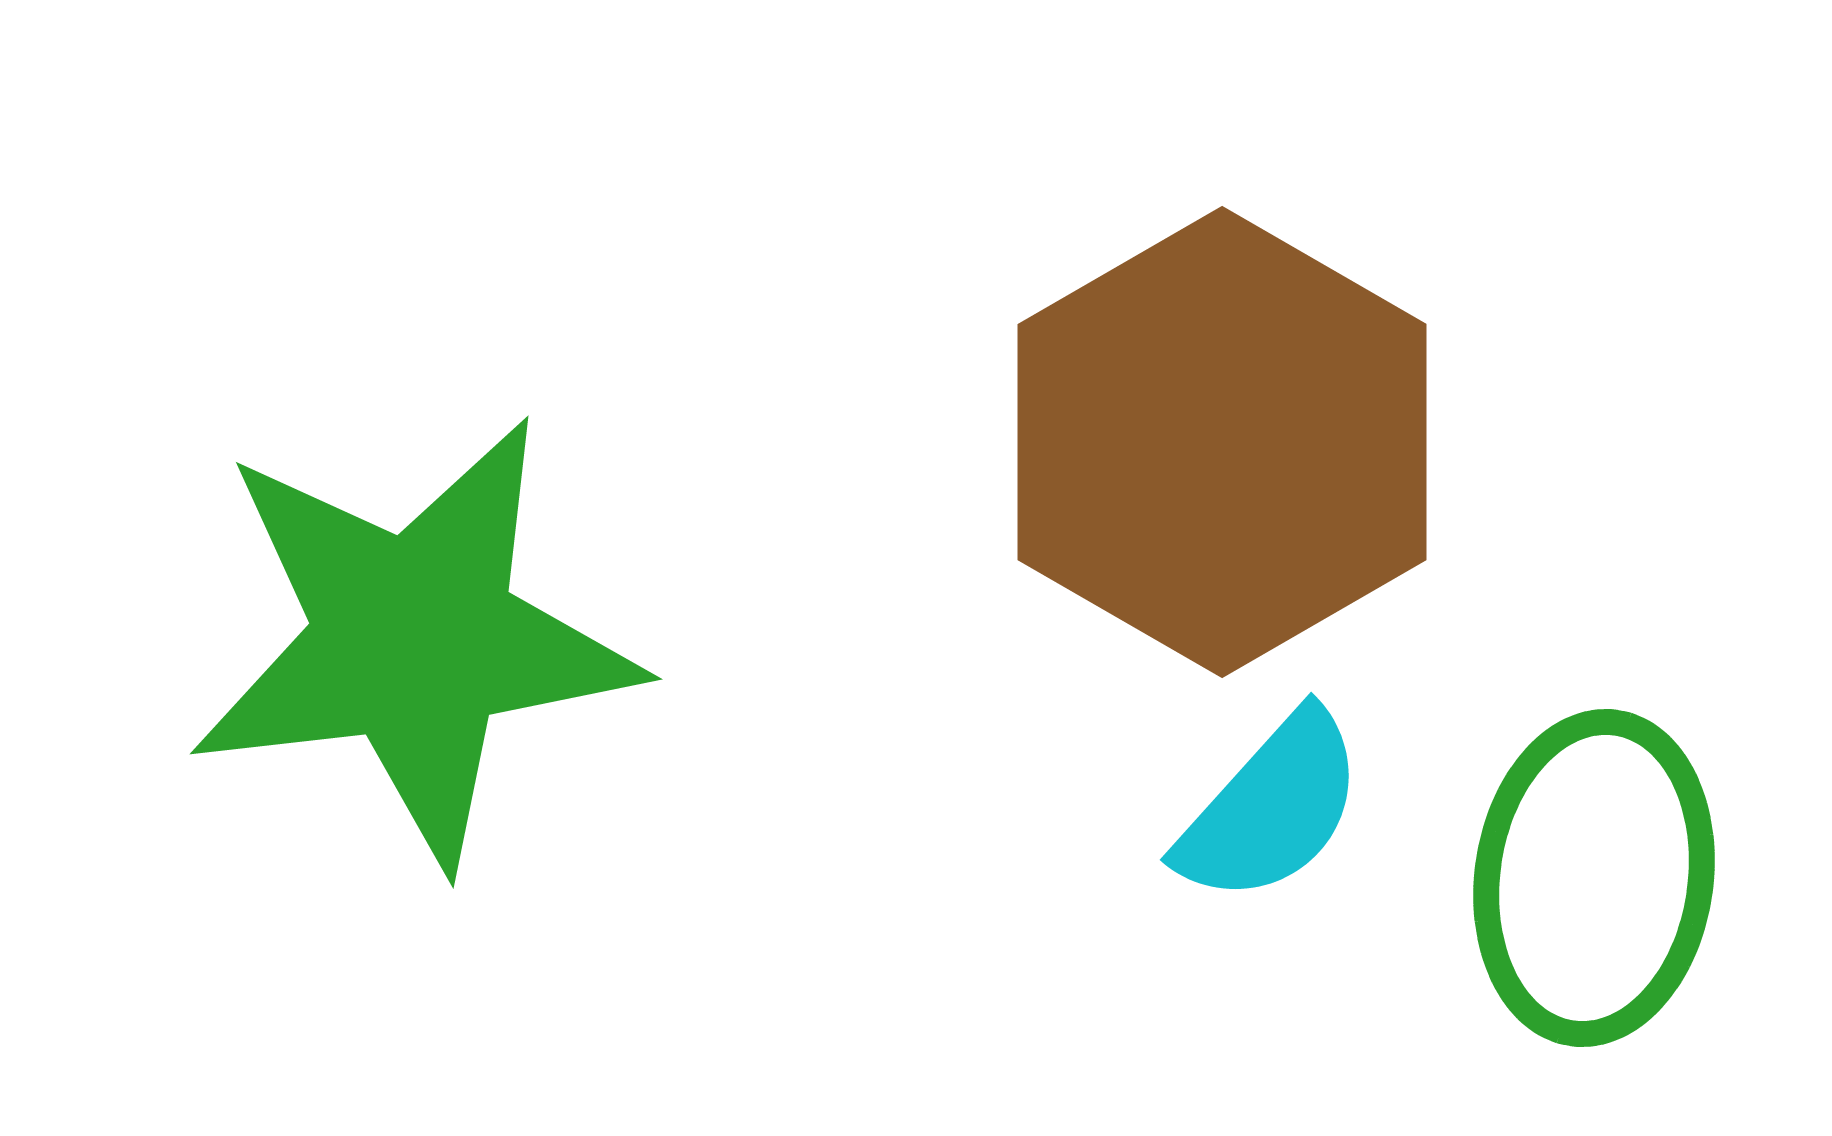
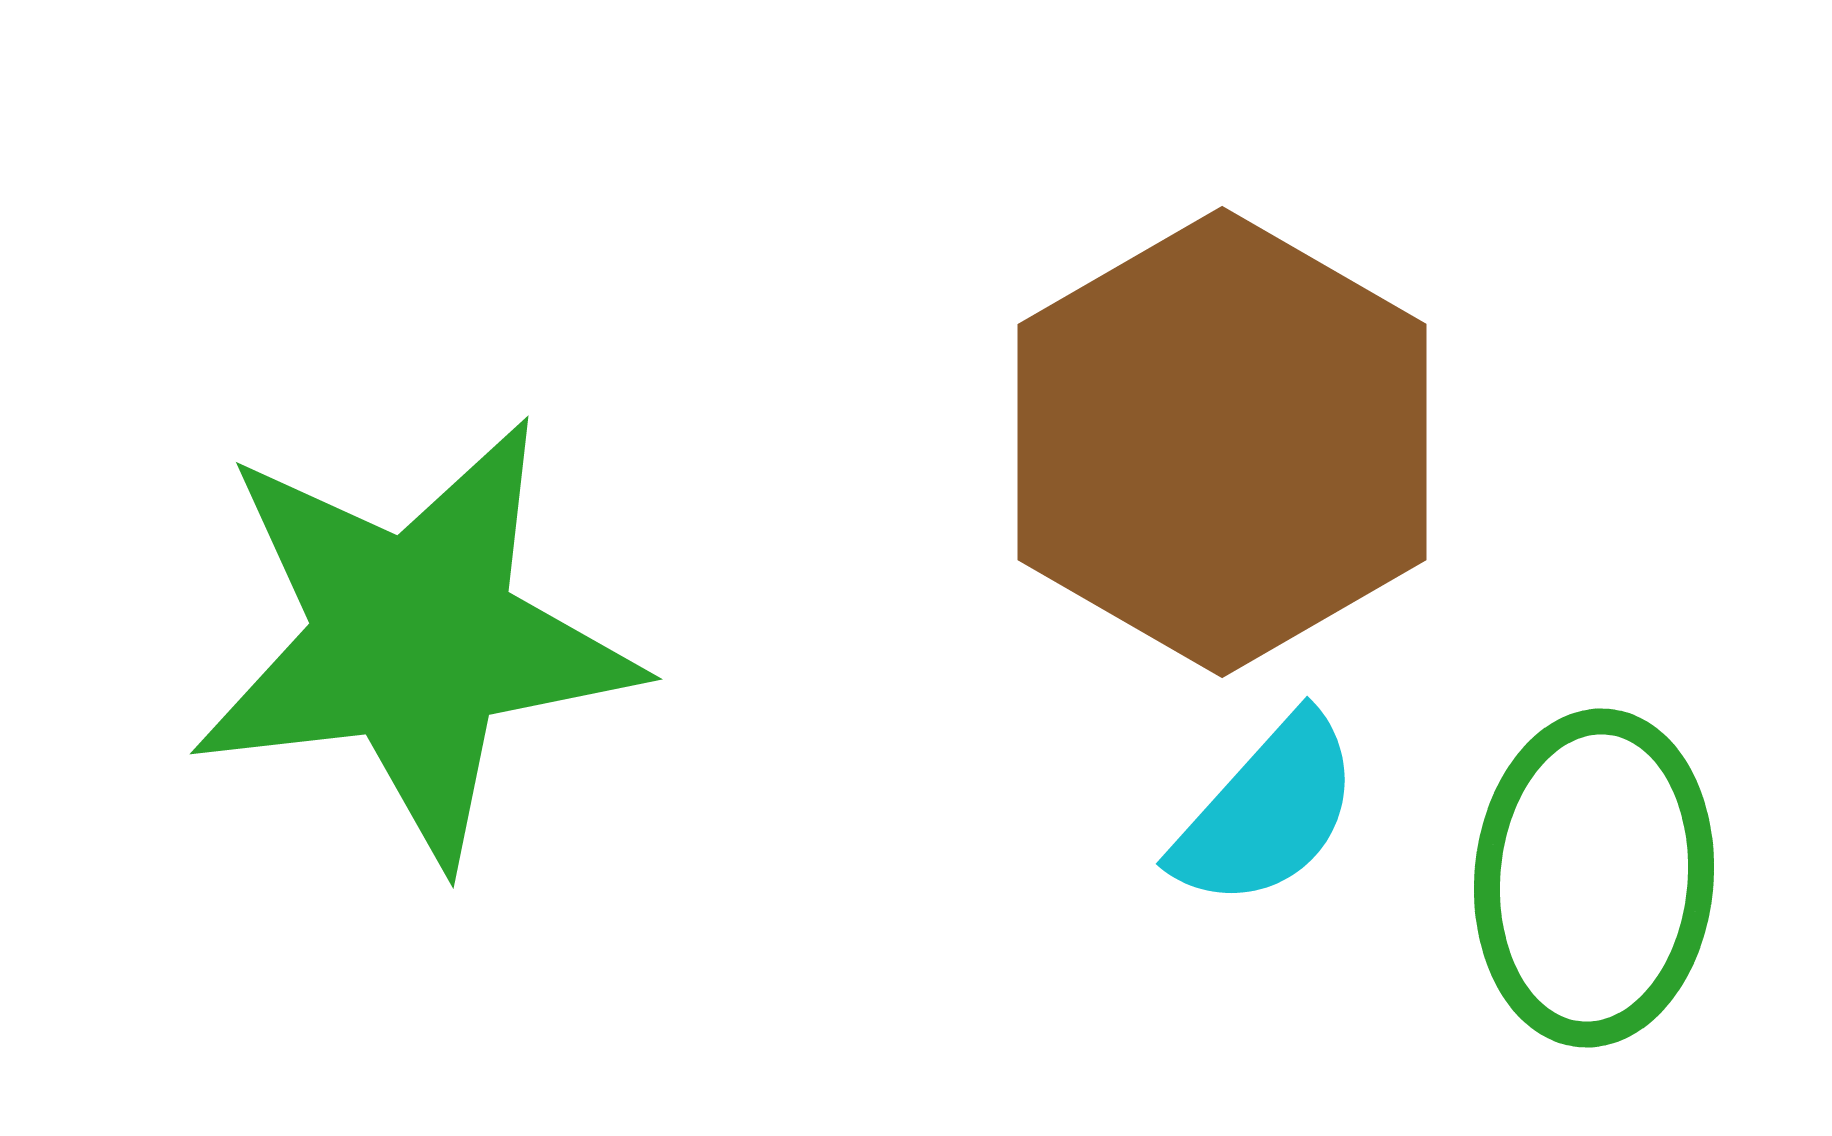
cyan semicircle: moved 4 px left, 4 px down
green ellipse: rotated 3 degrees counterclockwise
